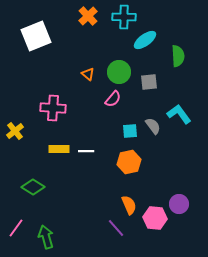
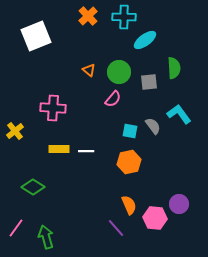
green semicircle: moved 4 px left, 12 px down
orange triangle: moved 1 px right, 4 px up
cyan square: rotated 14 degrees clockwise
